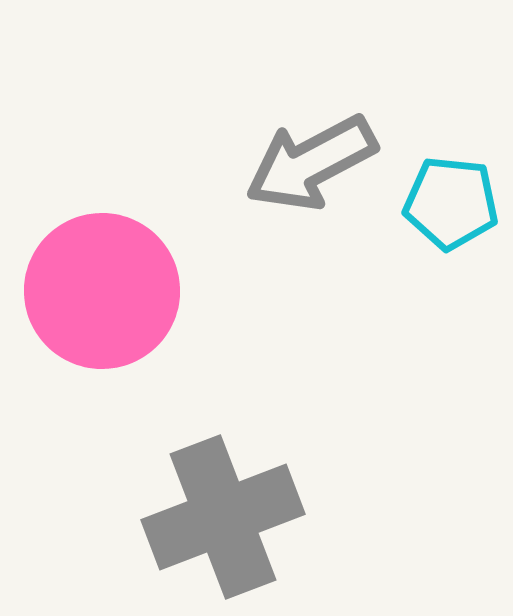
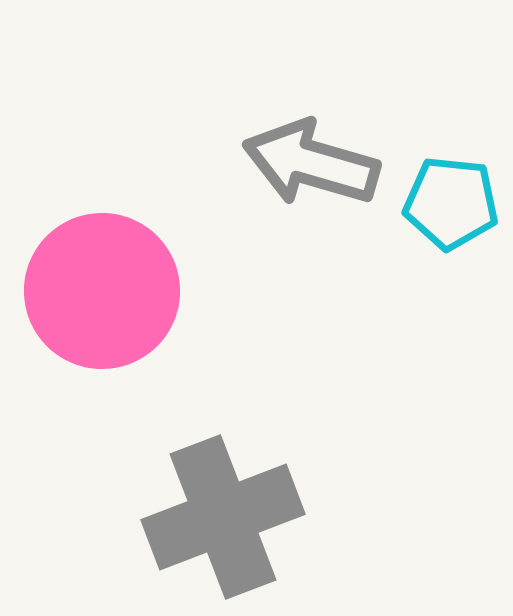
gray arrow: rotated 44 degrees clockwise
